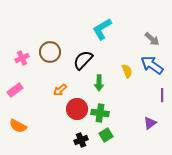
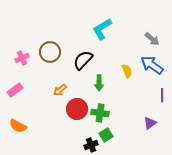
black cross: moved 10 px right, 5 px down
